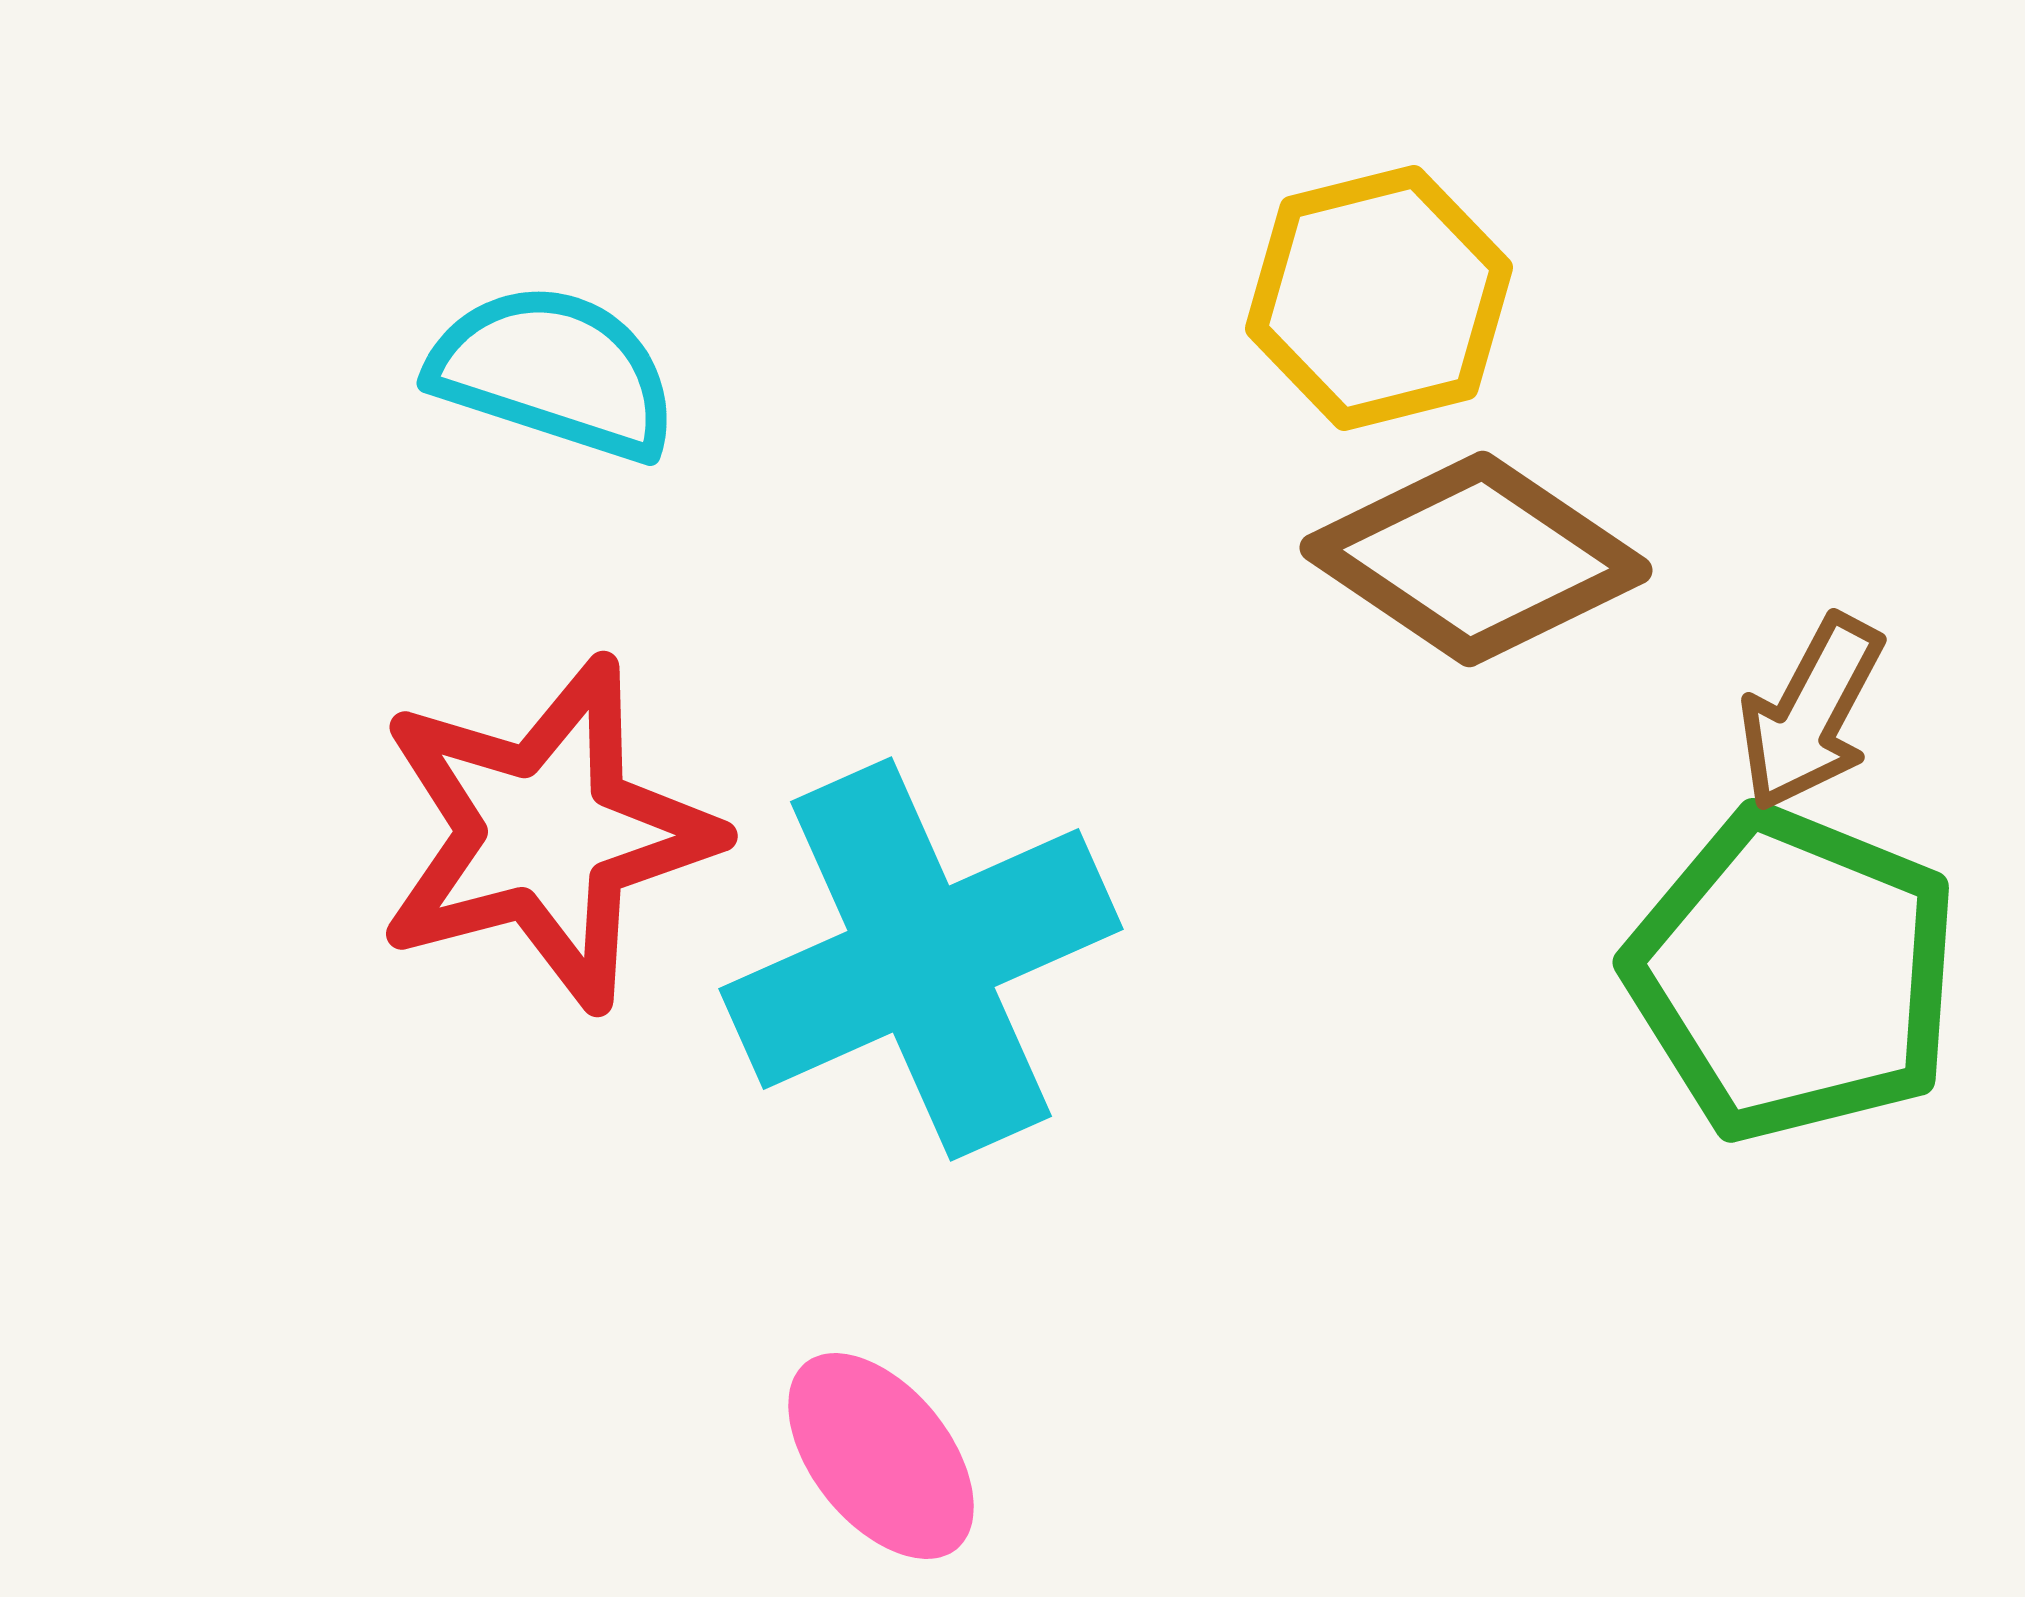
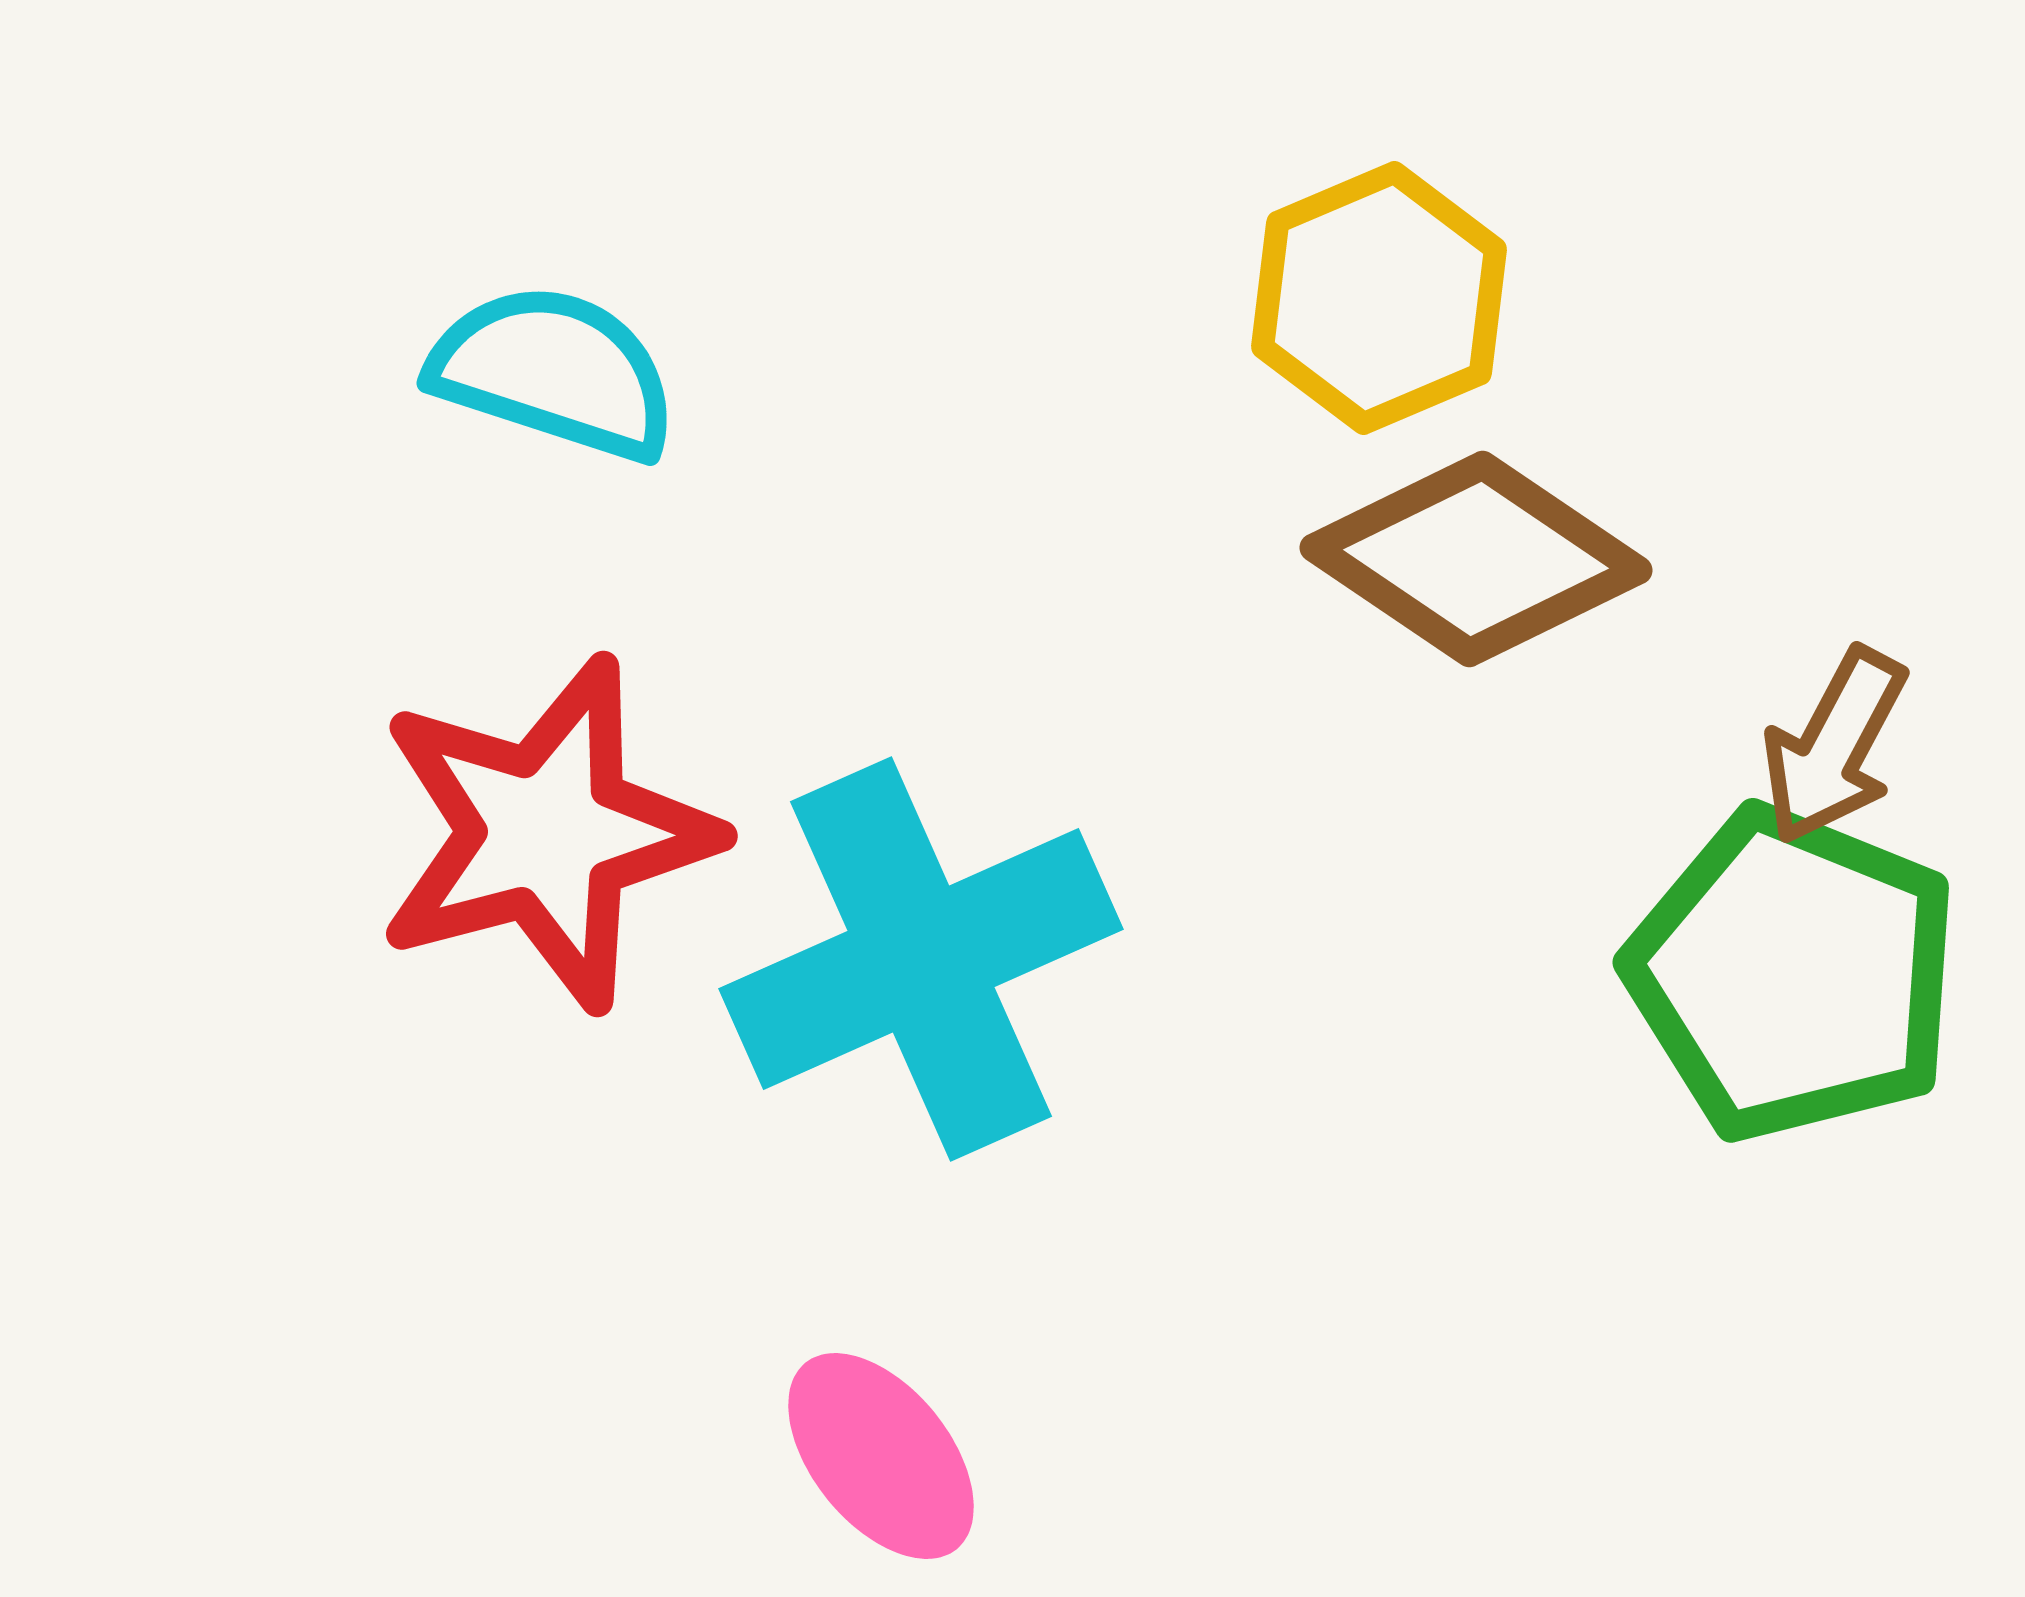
yellow hexagon: rotated 9 degrees counterclockwise
brown arrow: moved 23 px right, 33 px down
